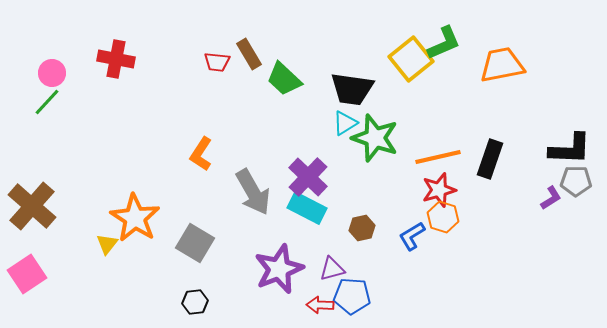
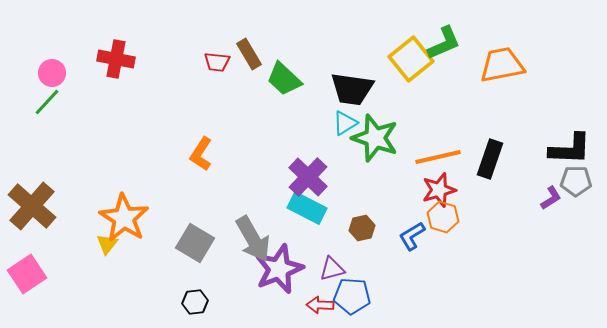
gray arrow: moved 47 px down
orange star: moved 11 px left
